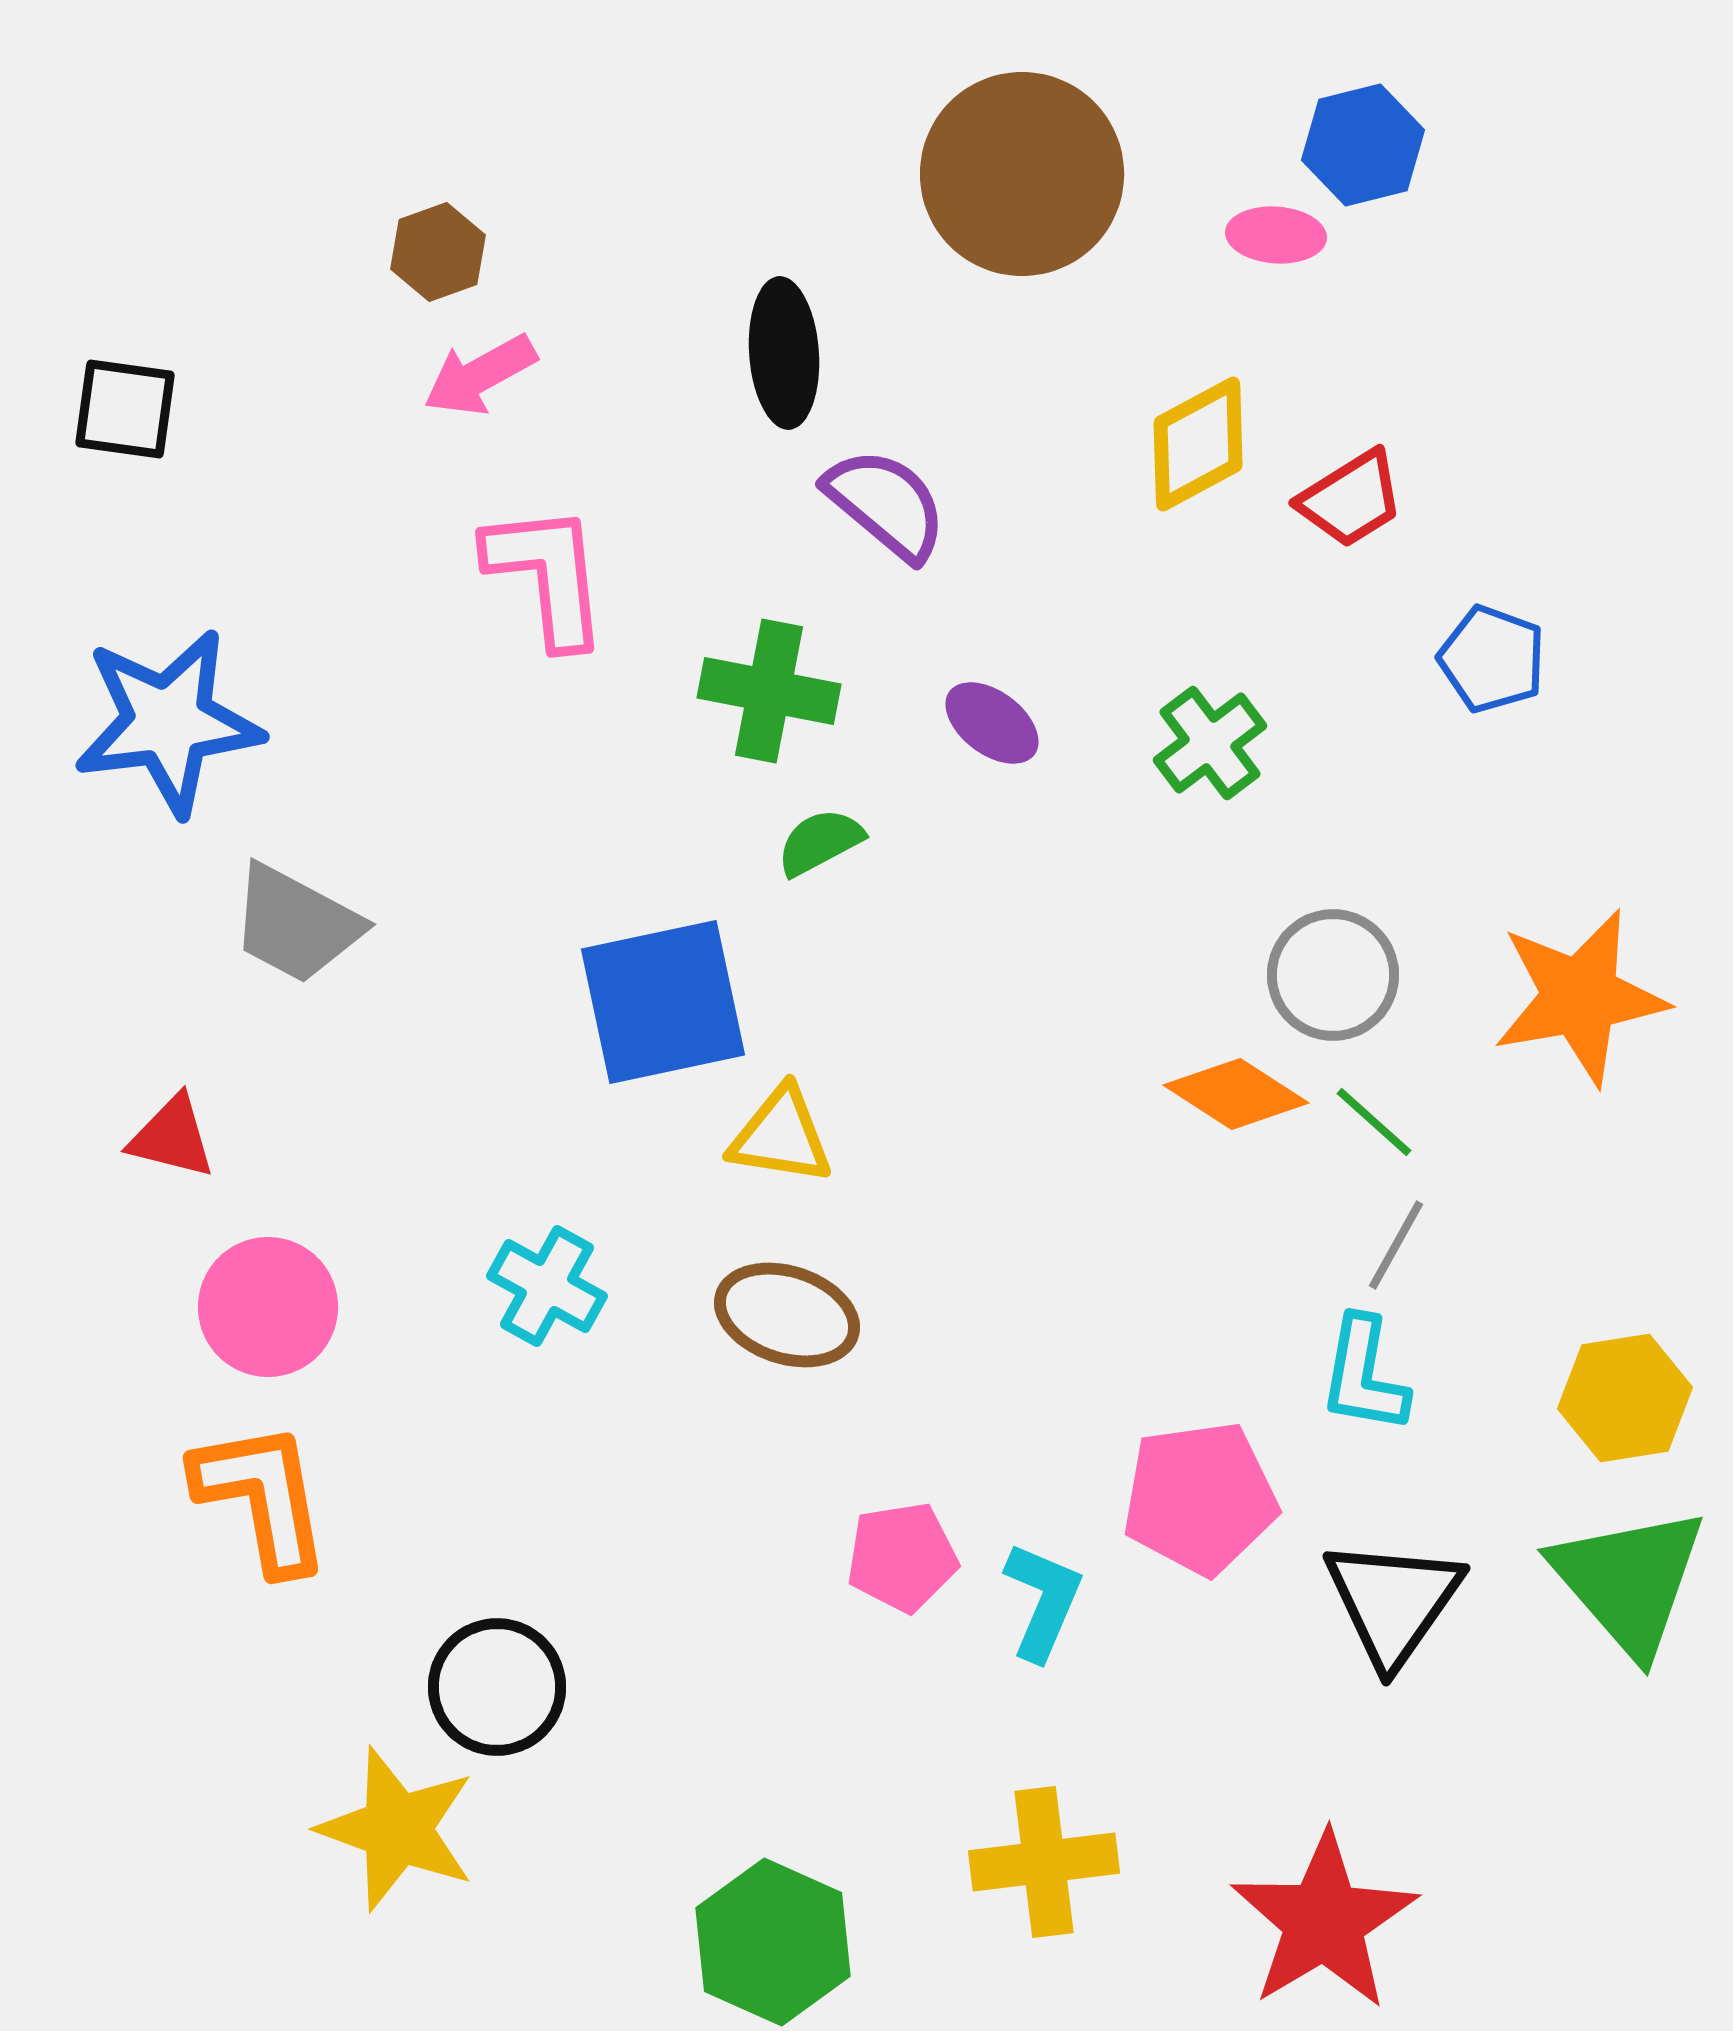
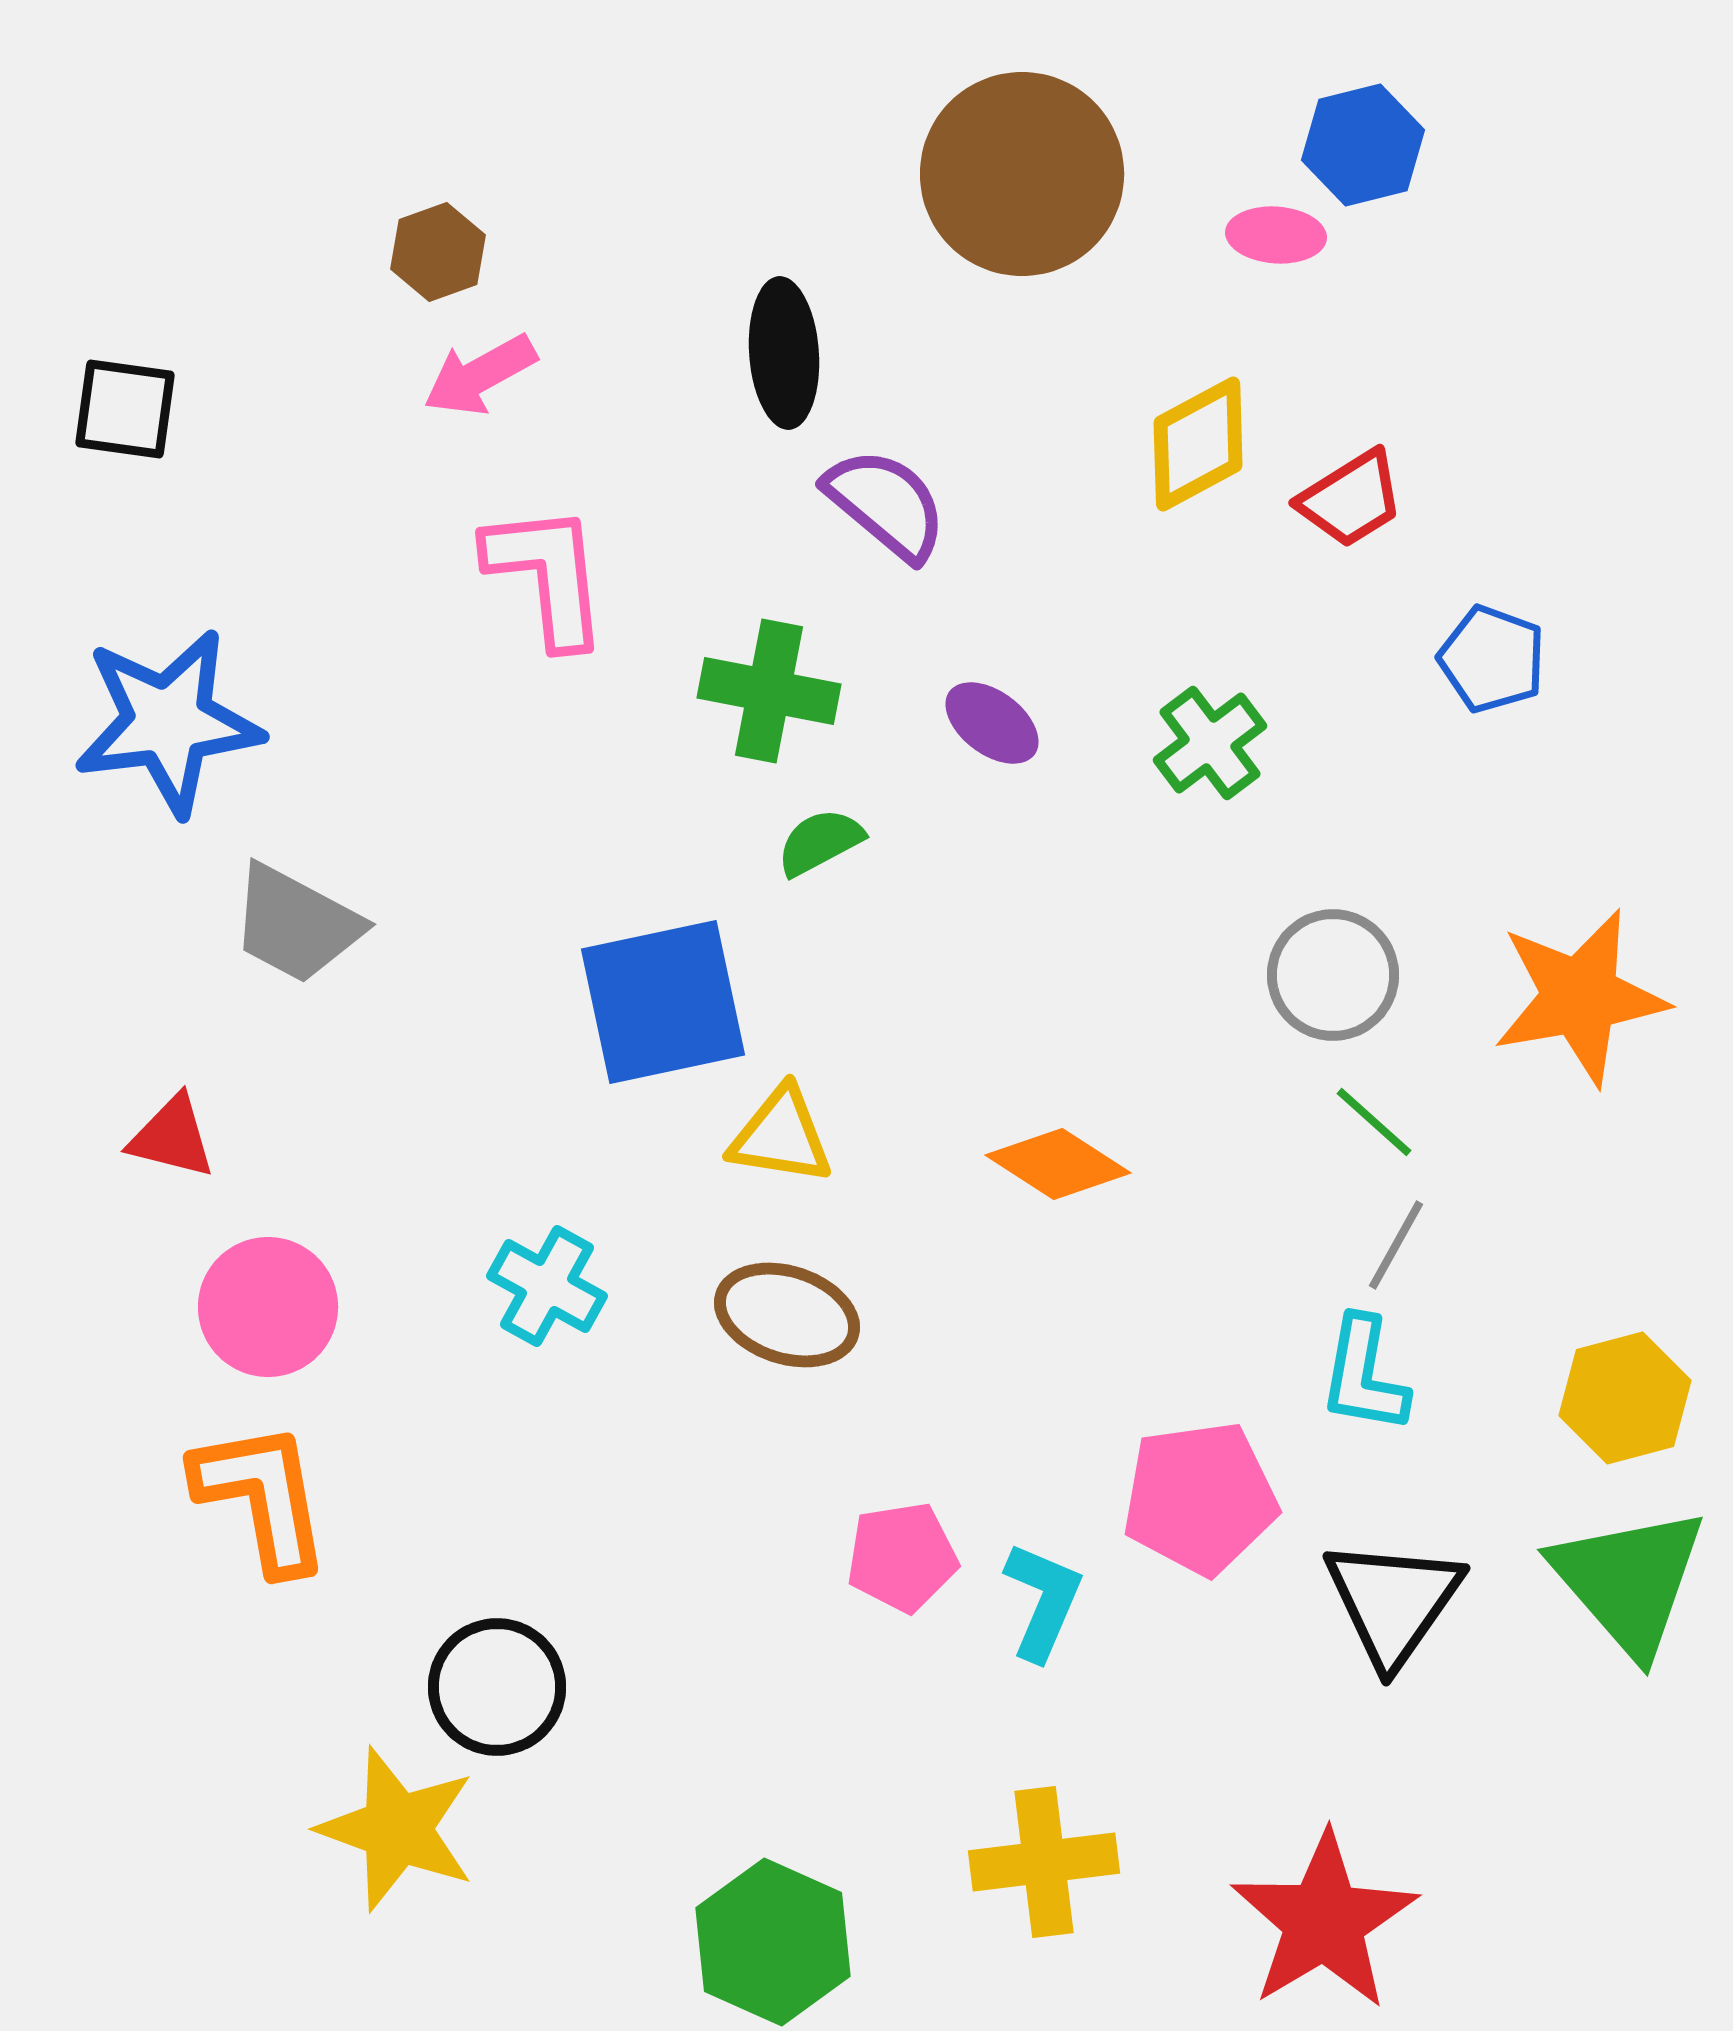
orange diamond at (1236, 1094): moved 178 px left, 70 px down
yellow hexagon at (1625, 1398): rotated 6 degrees counterclockwise
